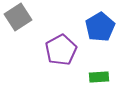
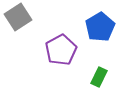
green rectangle: rotated 60 degrees counterclockwise
